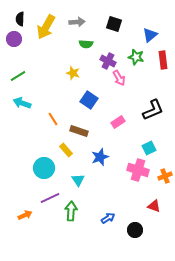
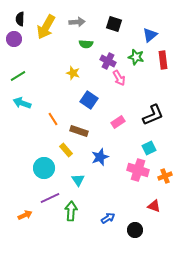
black L-shape: moved 5 px down
